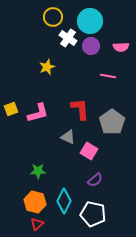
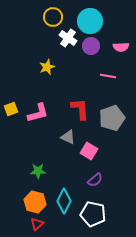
gray pentagon: moved 4 px up; rotated 15 degrees clockwise
